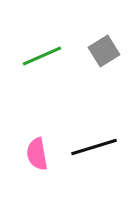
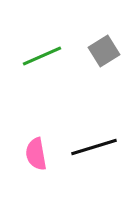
pink semicircle: moved 1 px left
